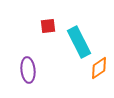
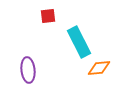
red square: moved 10 px up
orange diamond: rotated 30 degrees clockwise
